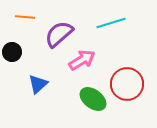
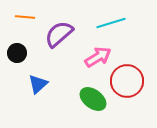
black circle: moved 5 px right, 1 px down
pink arrow: moved 16 px right, 3 px up
red circle: moved 3 px up
